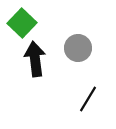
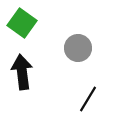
green square: rotated 8 degrees counterclockwise
black arrow: moved 13 px left, 13 px down
